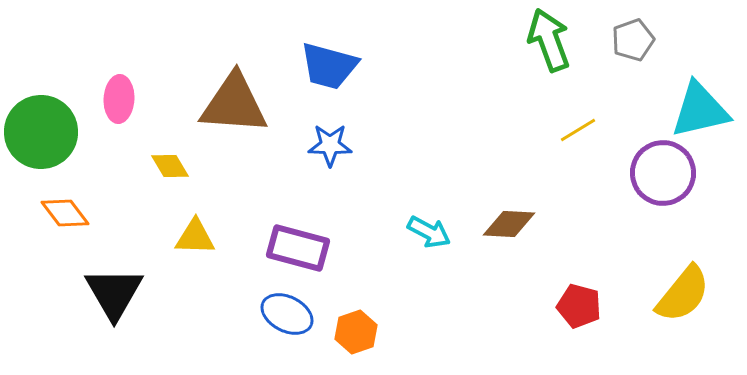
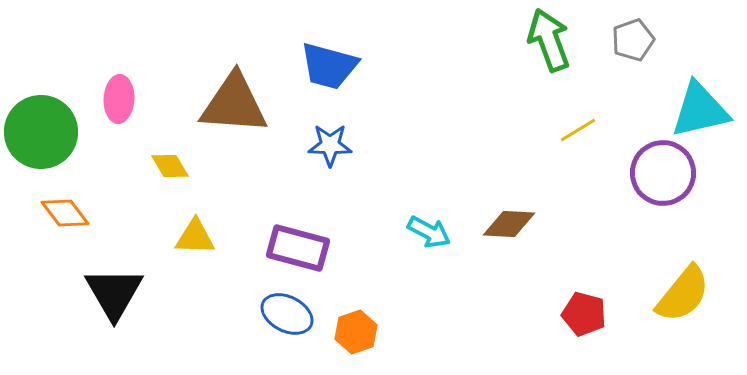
red pentagon: moved 5 px right, 8 px down
